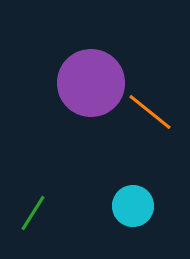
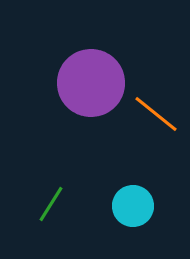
orange line: moved 6 px right, 2 px down
green line: moved 18 px right, 9 px up
